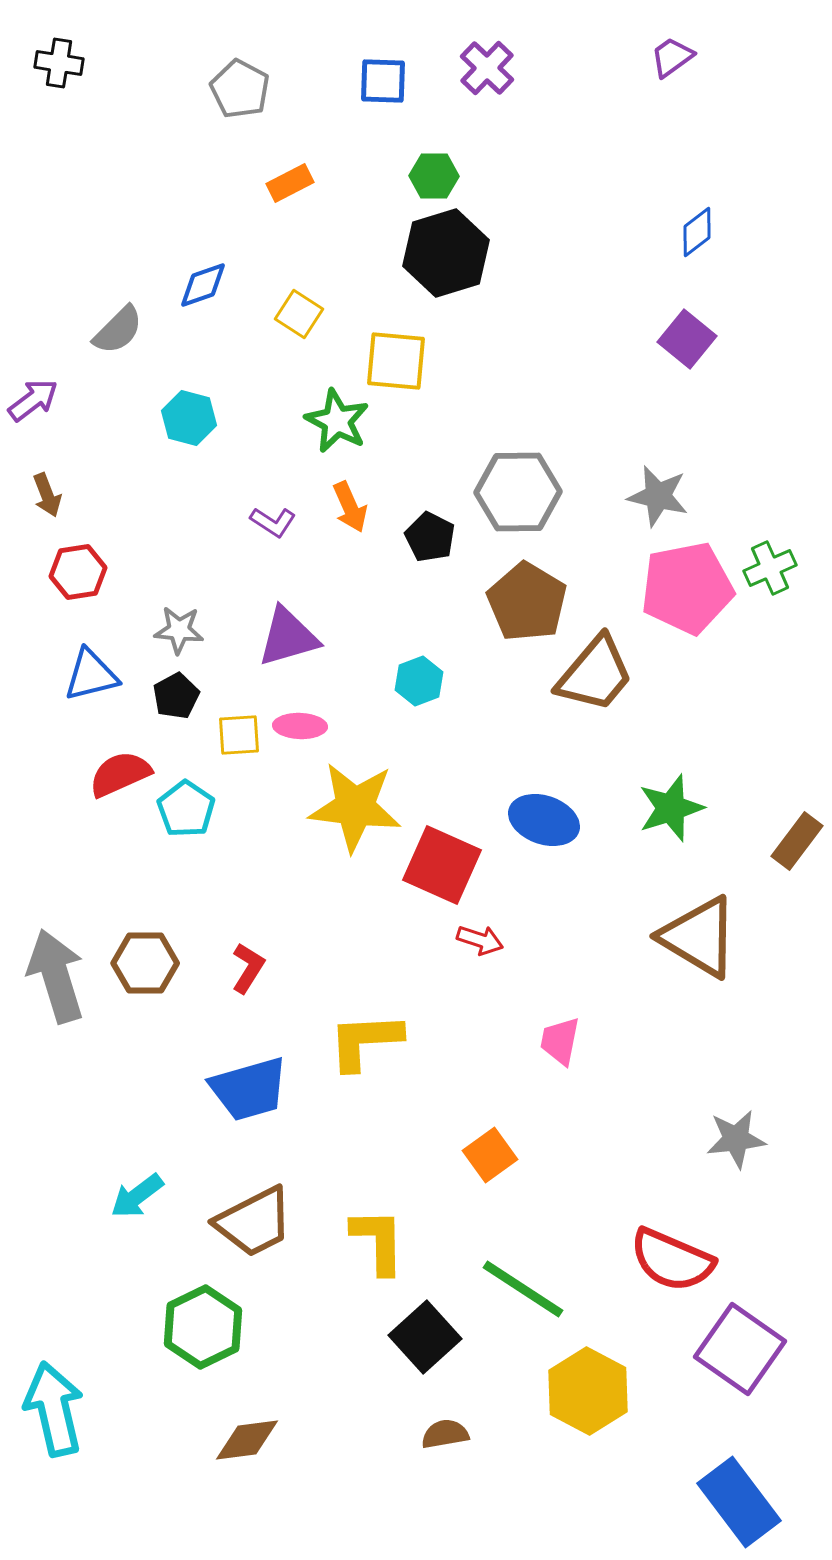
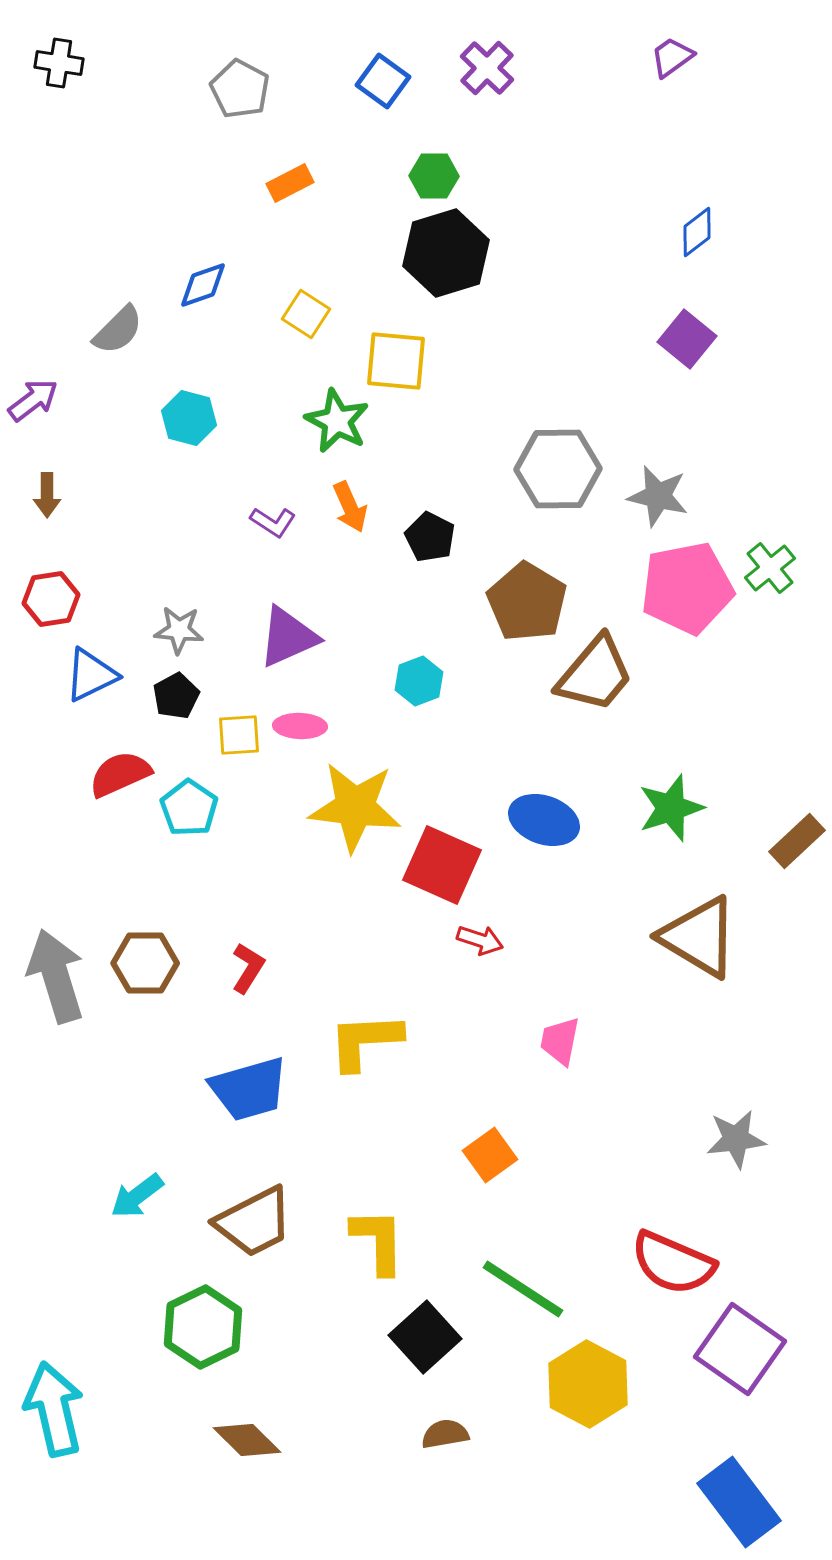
blue square at (383, 81): rotated 34 degrees clockwise
yellow square at (299, 314): moved 7 px right
gray hexagon at (518, 492): moved 40 px right, 23 px up
brown arrow at (47, 495): rotated 21 degrees clockwise
green cross at (770, 568): rotated 15 degrees counterclockwise
red hexagon at (78, 572): moved 27 px left, 27 px down
purple triangle at (288, 637): rotated 8 degrees counterclockwise
blue triangle at (91, 675): rotated 12 degrees counterclockwise
cyan pentagon at (186, 809): moved 3 px right, 1 px up
brown rectangle at (797, 841): rotated 10 degrees clockwise
red semicircle at (672, 1260): moved 1 px right, 3 px down
yellow hexagon at (588, 1391): moved 7 px up
brown diamond at (247, 1440): rotated 52 degrees clockwise
